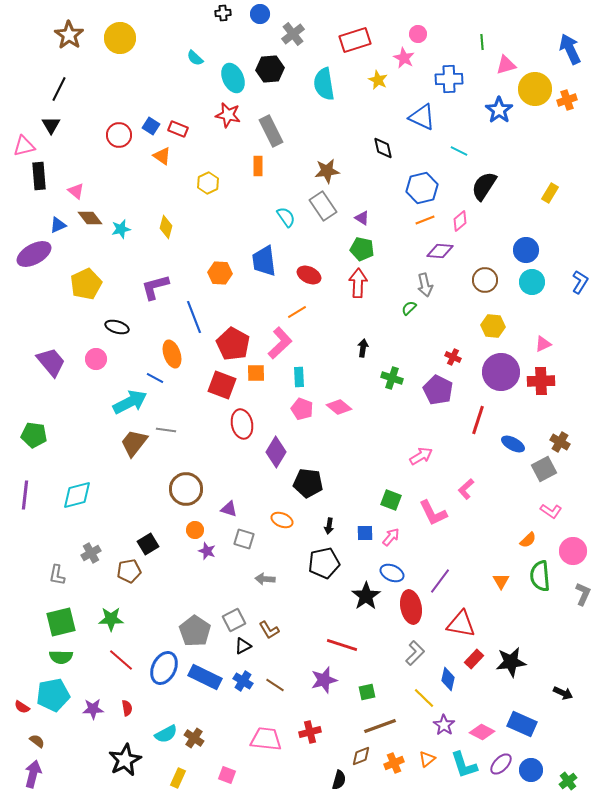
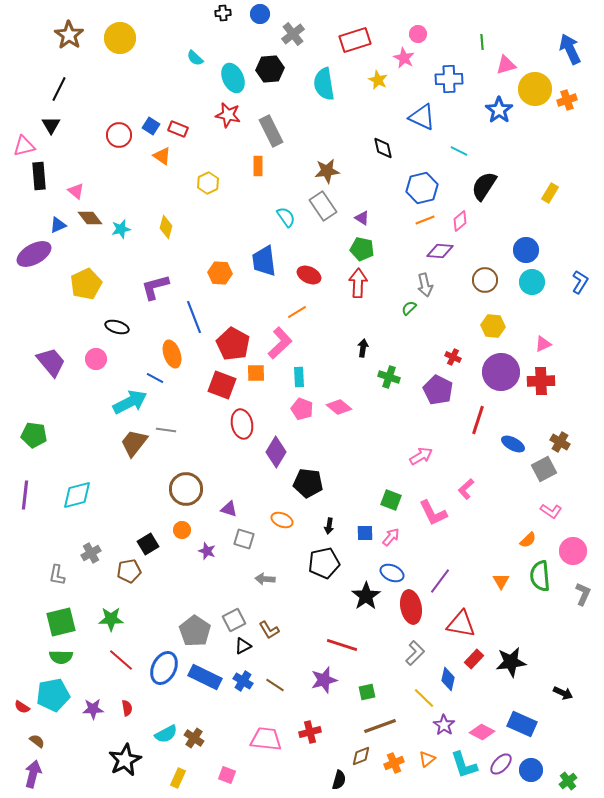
green cross at (392, 378): moved 3 px left, 1 px up
orange circle at (195, 530): moved 13 px left
